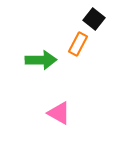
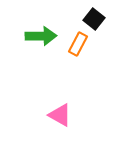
green arrow: moved 24 px up
pink triangle: moved 1 px right, 2 px down
